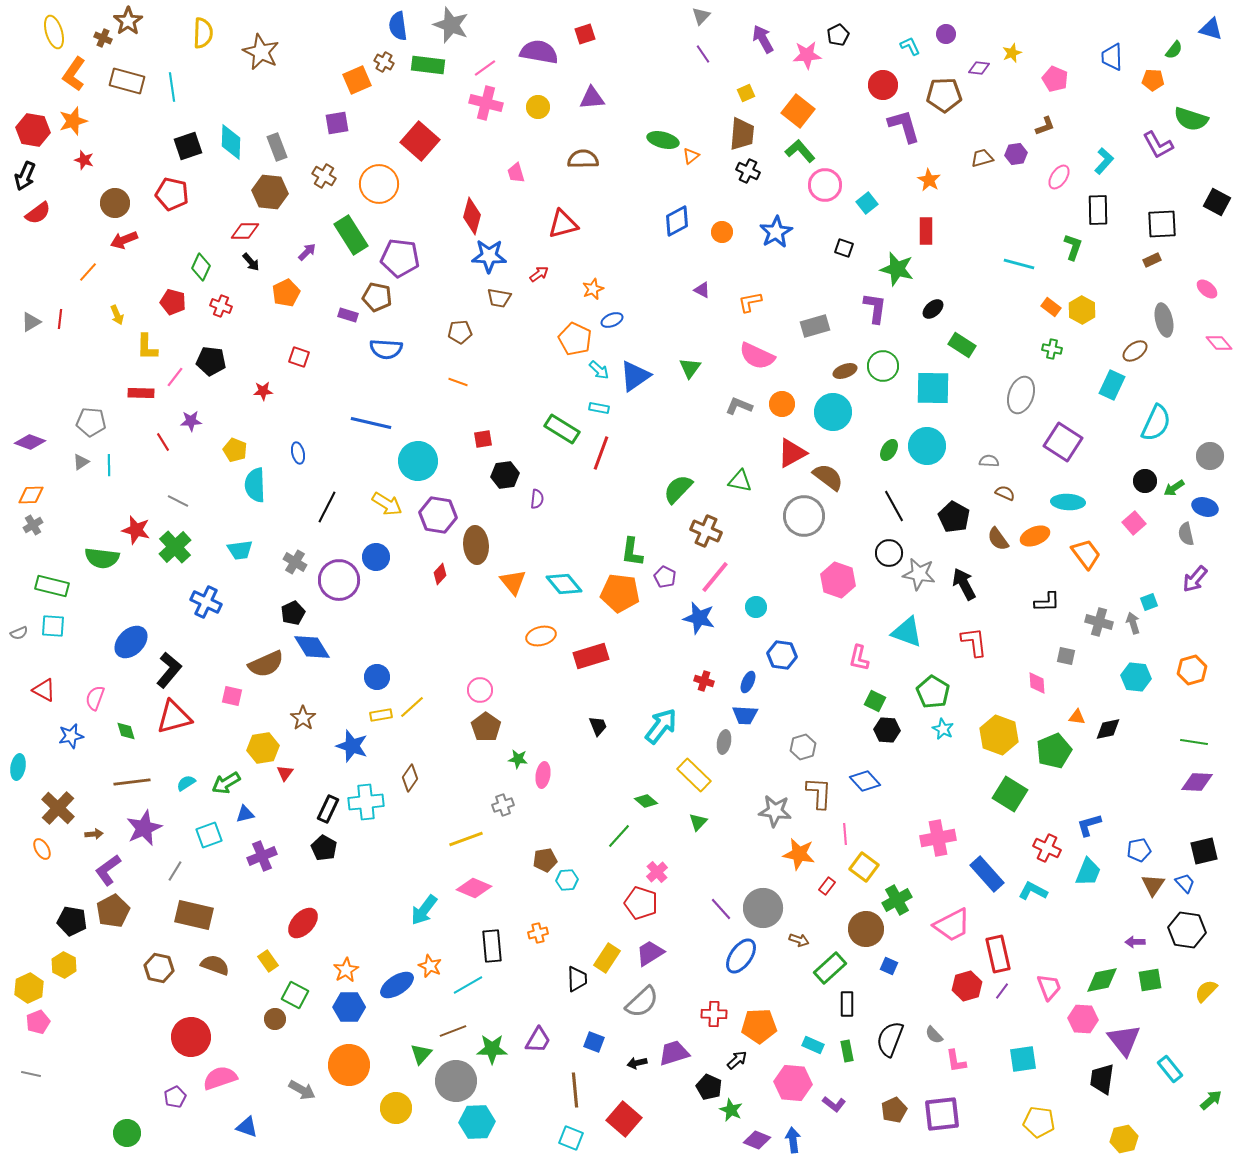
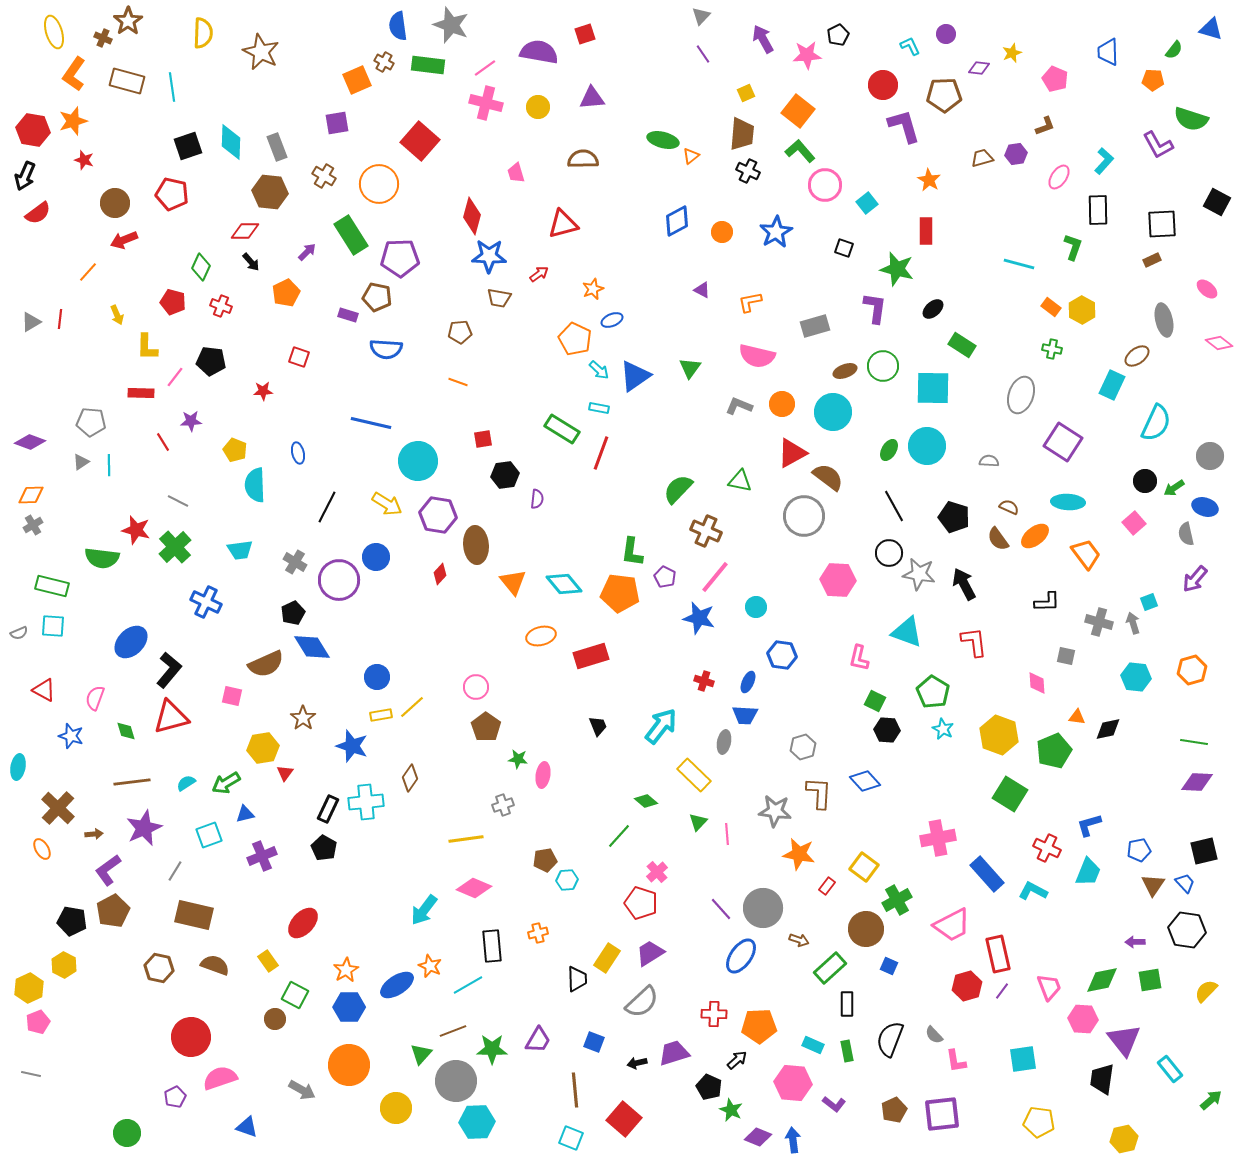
blue trapezoid at (1112, 57): moved 4 px left, 5 px up
purple pentagon at (400, 258): rotated 9 degrees counterclockwise
pink diamond at (1219, 343): rotated 12 degrees counterclockwise
brown ellipse at (1135, 351): moved 2 px right, 5 px down
pink semicircle at (757, 356): rotated 12 degrees counterclockwise
brown semicircle at (1005, 493): moved 4 px right, 14 px down
black pentagon at (954, 517): rotated 12 degrees counterclockwise
orange ellipse at (1035, 536): rotated 16 degrees counterclockwise
pink hexagon at (838, 580): rotated 16 degrees counterclockwise
pink circle at (480, 690): moved 4 px left, 3 px up
red triangle at (174, 717): moved 3 px left
blue star at (71, 736): rotated 30 degrees clockwise
pink line at (845, 834): moved 118 px left
yellow line at (466, 839): rotated 12 degrees clockwise
purple diamond at (757, 1140): moved 1 px right, 3 px up
